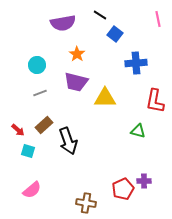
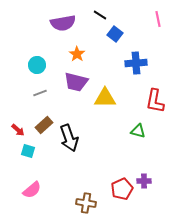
black arrow: moved 1 px right, 3 px up
red pentagon: moved 1 px left
